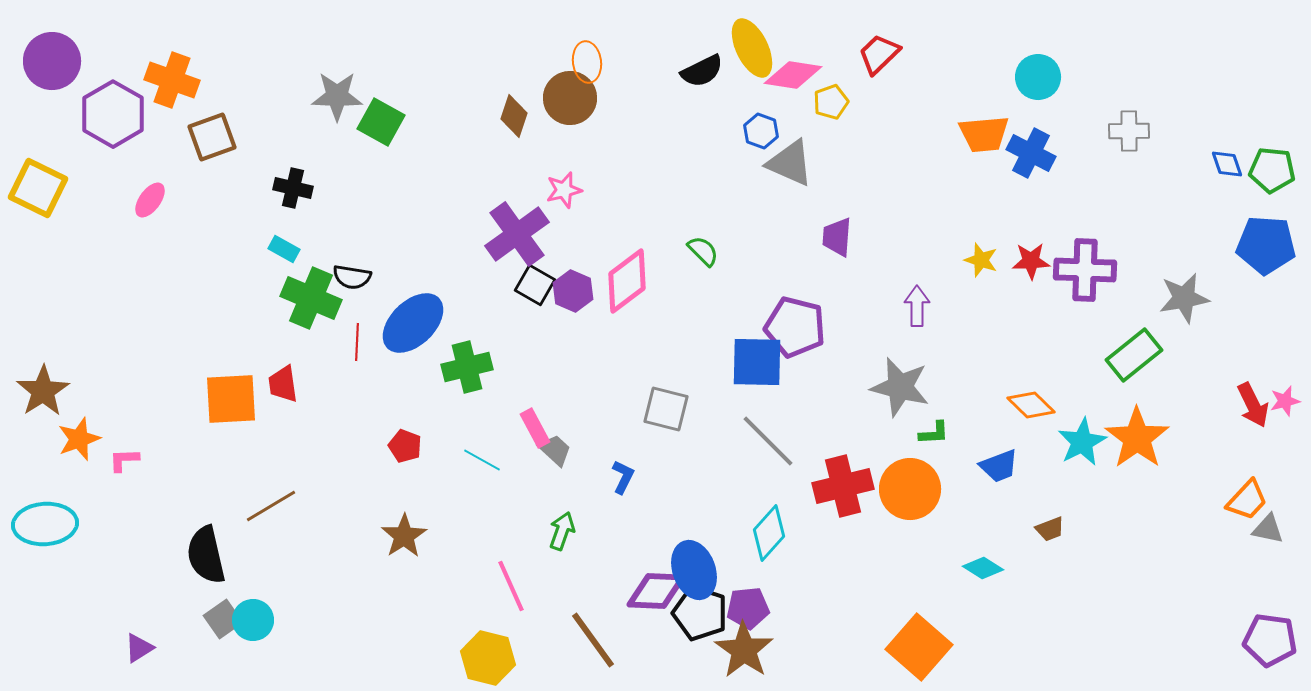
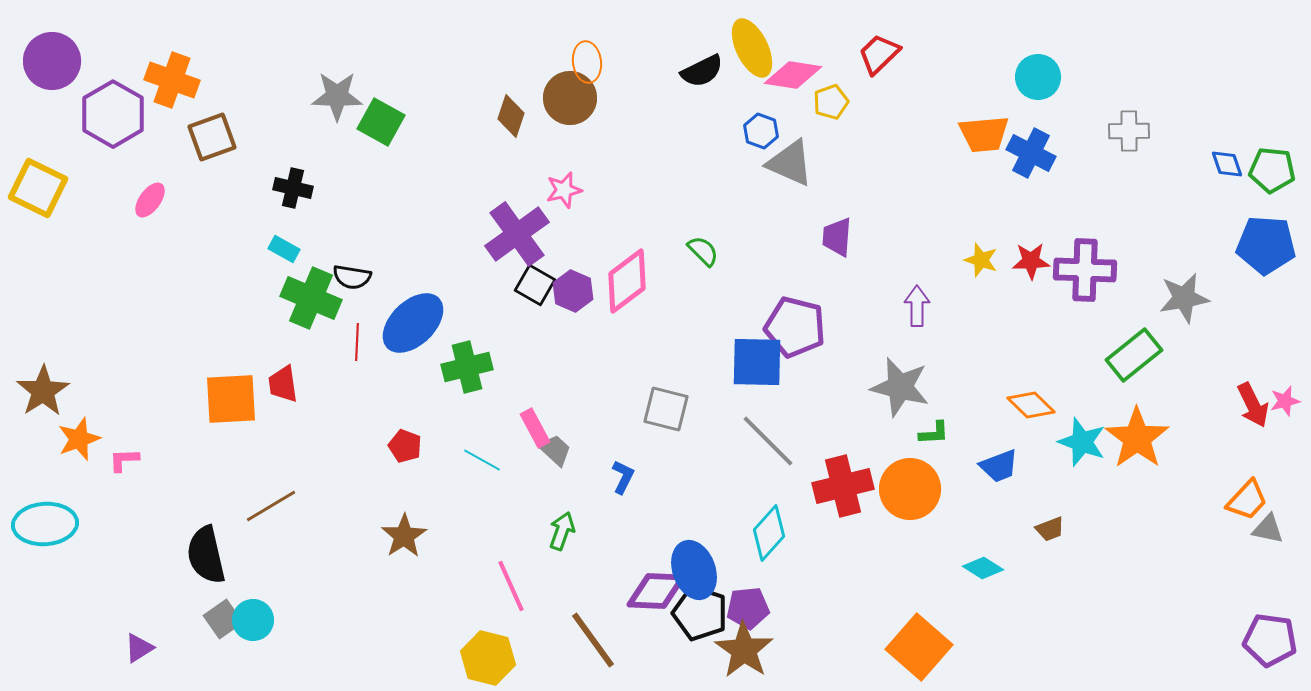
brown diamond at (514, 116): moved 3 px left
cyan star at (1082, 442): rotated 24 degrees counterclockwise
